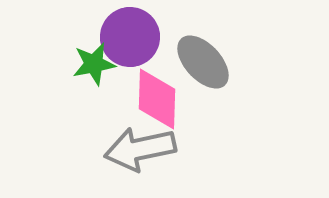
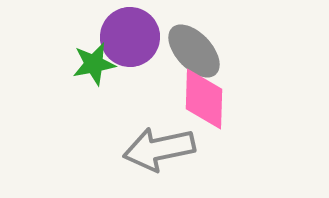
gray ellipse: moved 9 px left, 11 px up
pink diamond: moved 47 px right
gray arrow: moved 19 px right
